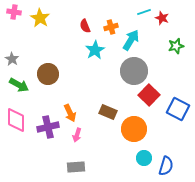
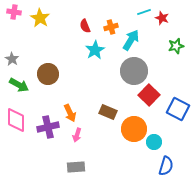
cyan circle: moved 10 px right, 16 px up
